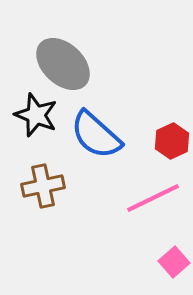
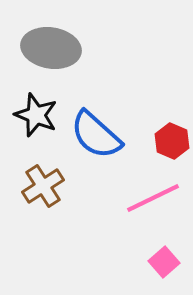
gray ellipse: moved 12 px left, 16 px up; rotated 34 degrees counterclockwise
red hexagon: rotated 12 degrees counterclockwise
brown cross: rotated 21 degrees counterclockwise
pink square: moved 10 px left
